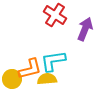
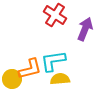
yellow semicircle: moved 13 px right
